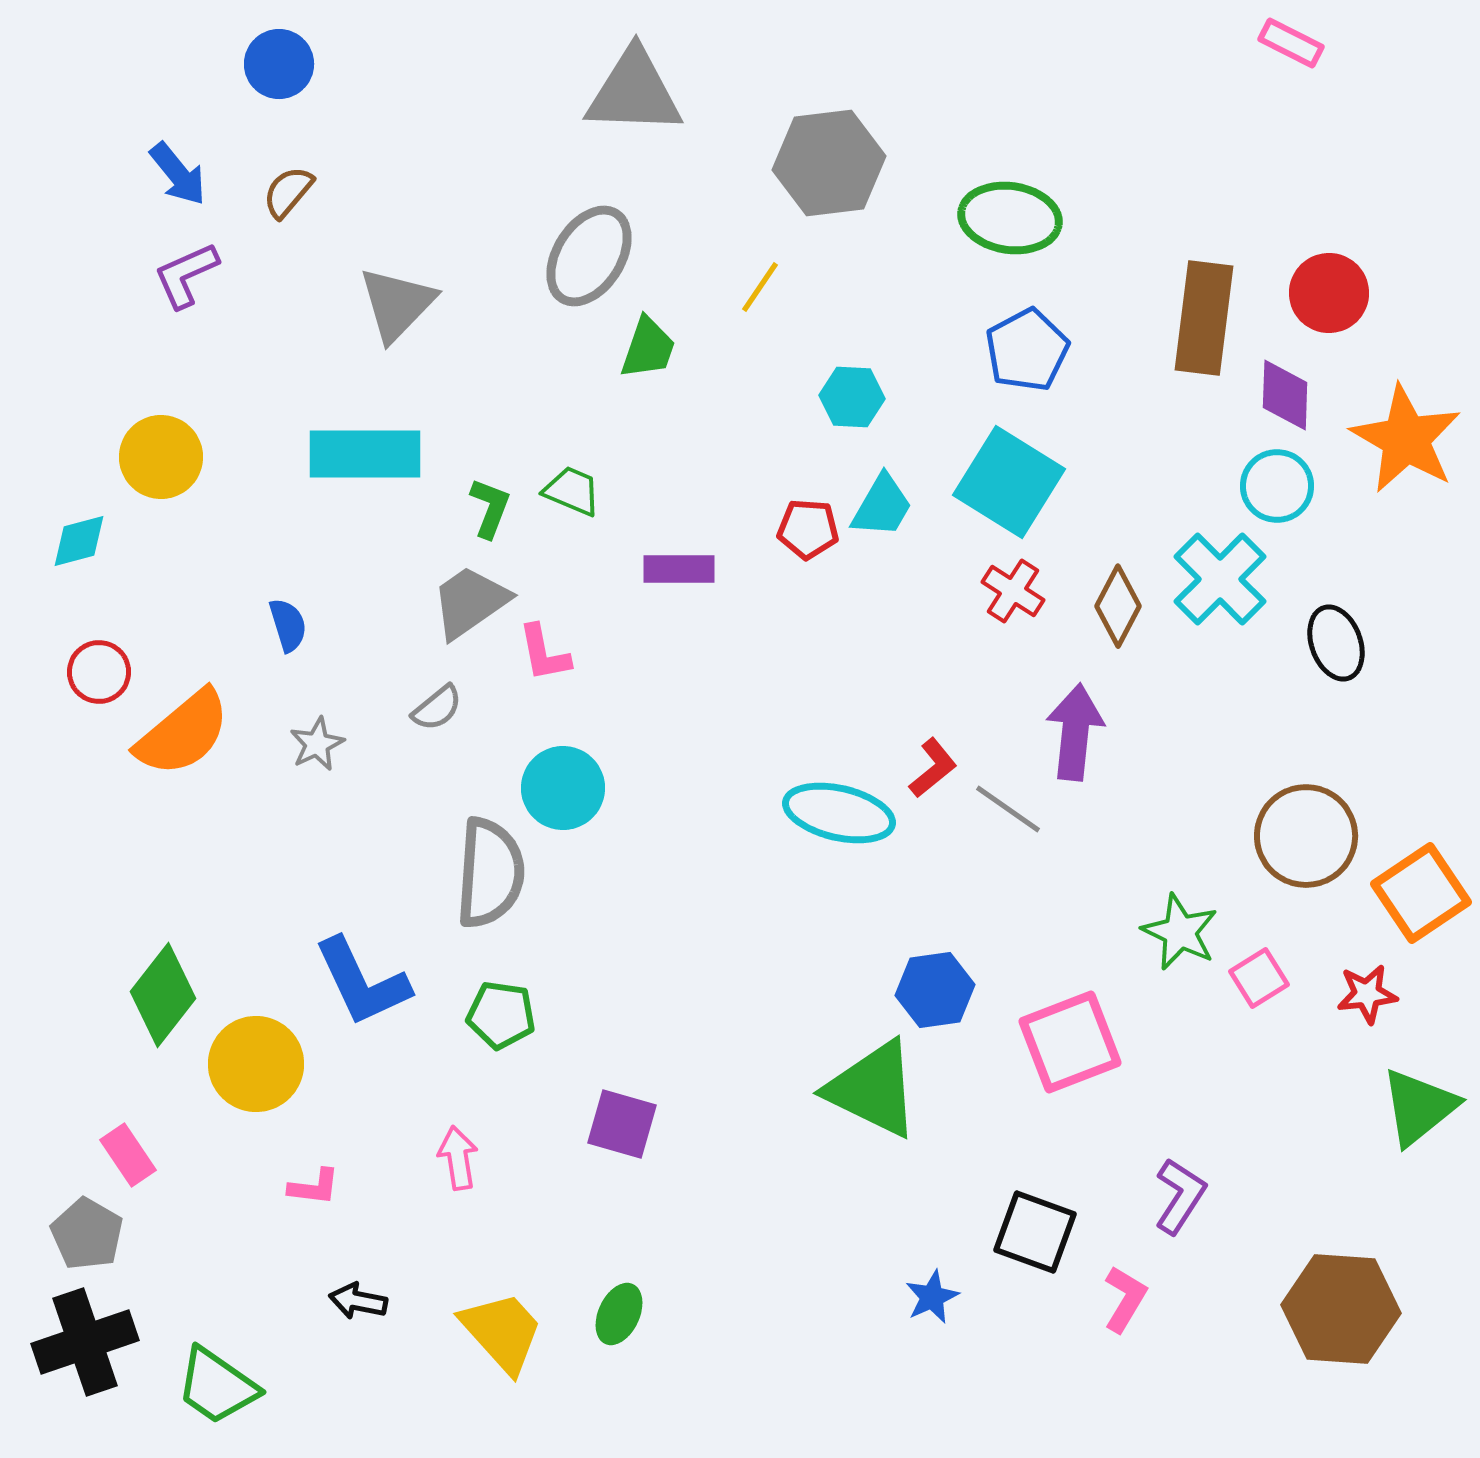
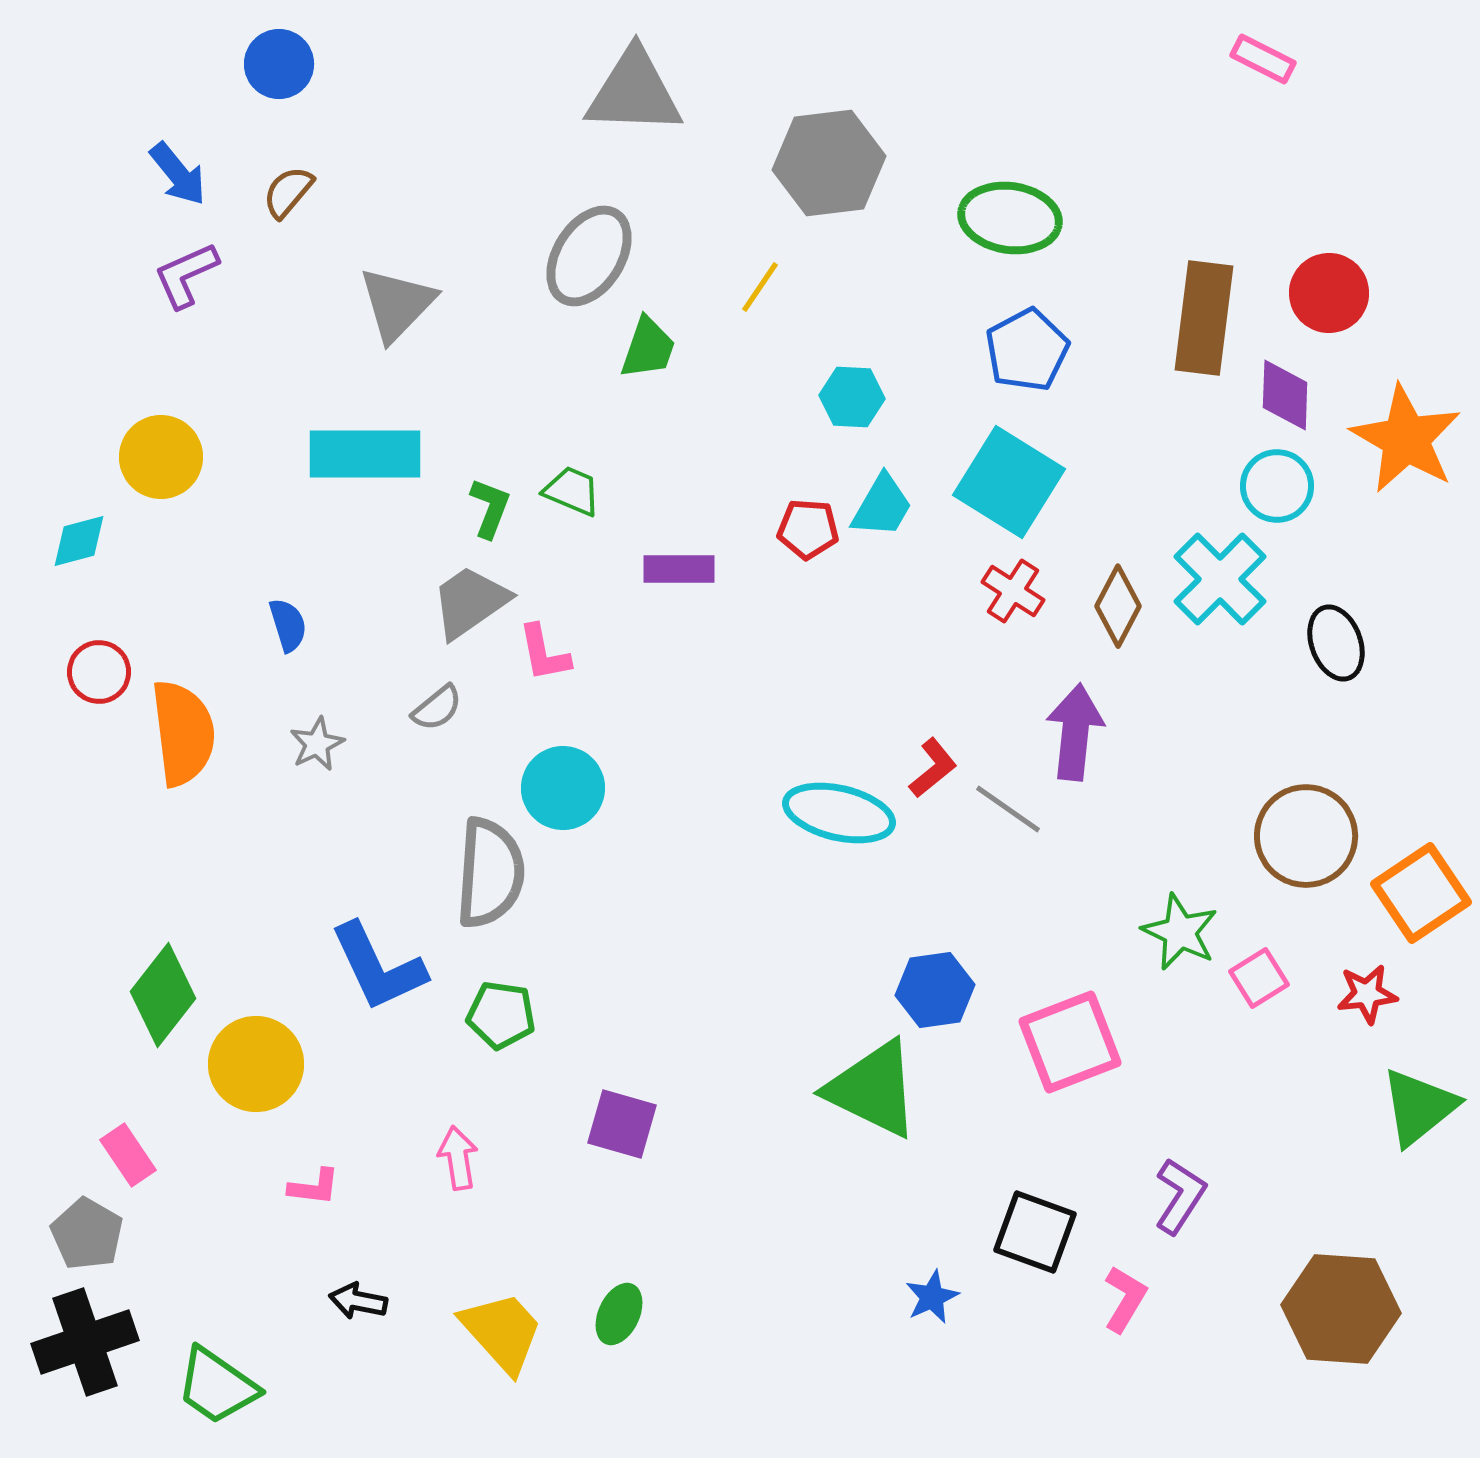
pink rectangle at (1291, 43): moved 28 px left, 16 px down
orange semicircle at (183, 733): rotated 57 degrees counterclockwise
blue L-shape at (362, 982): moved 16 px right, 15 px up
